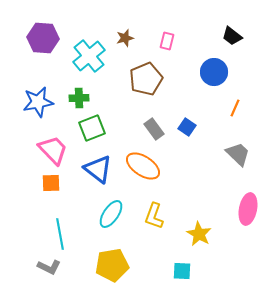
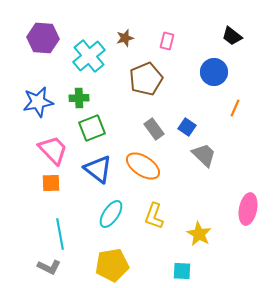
gray trapezoid: moved 34 px left, 1 px down
